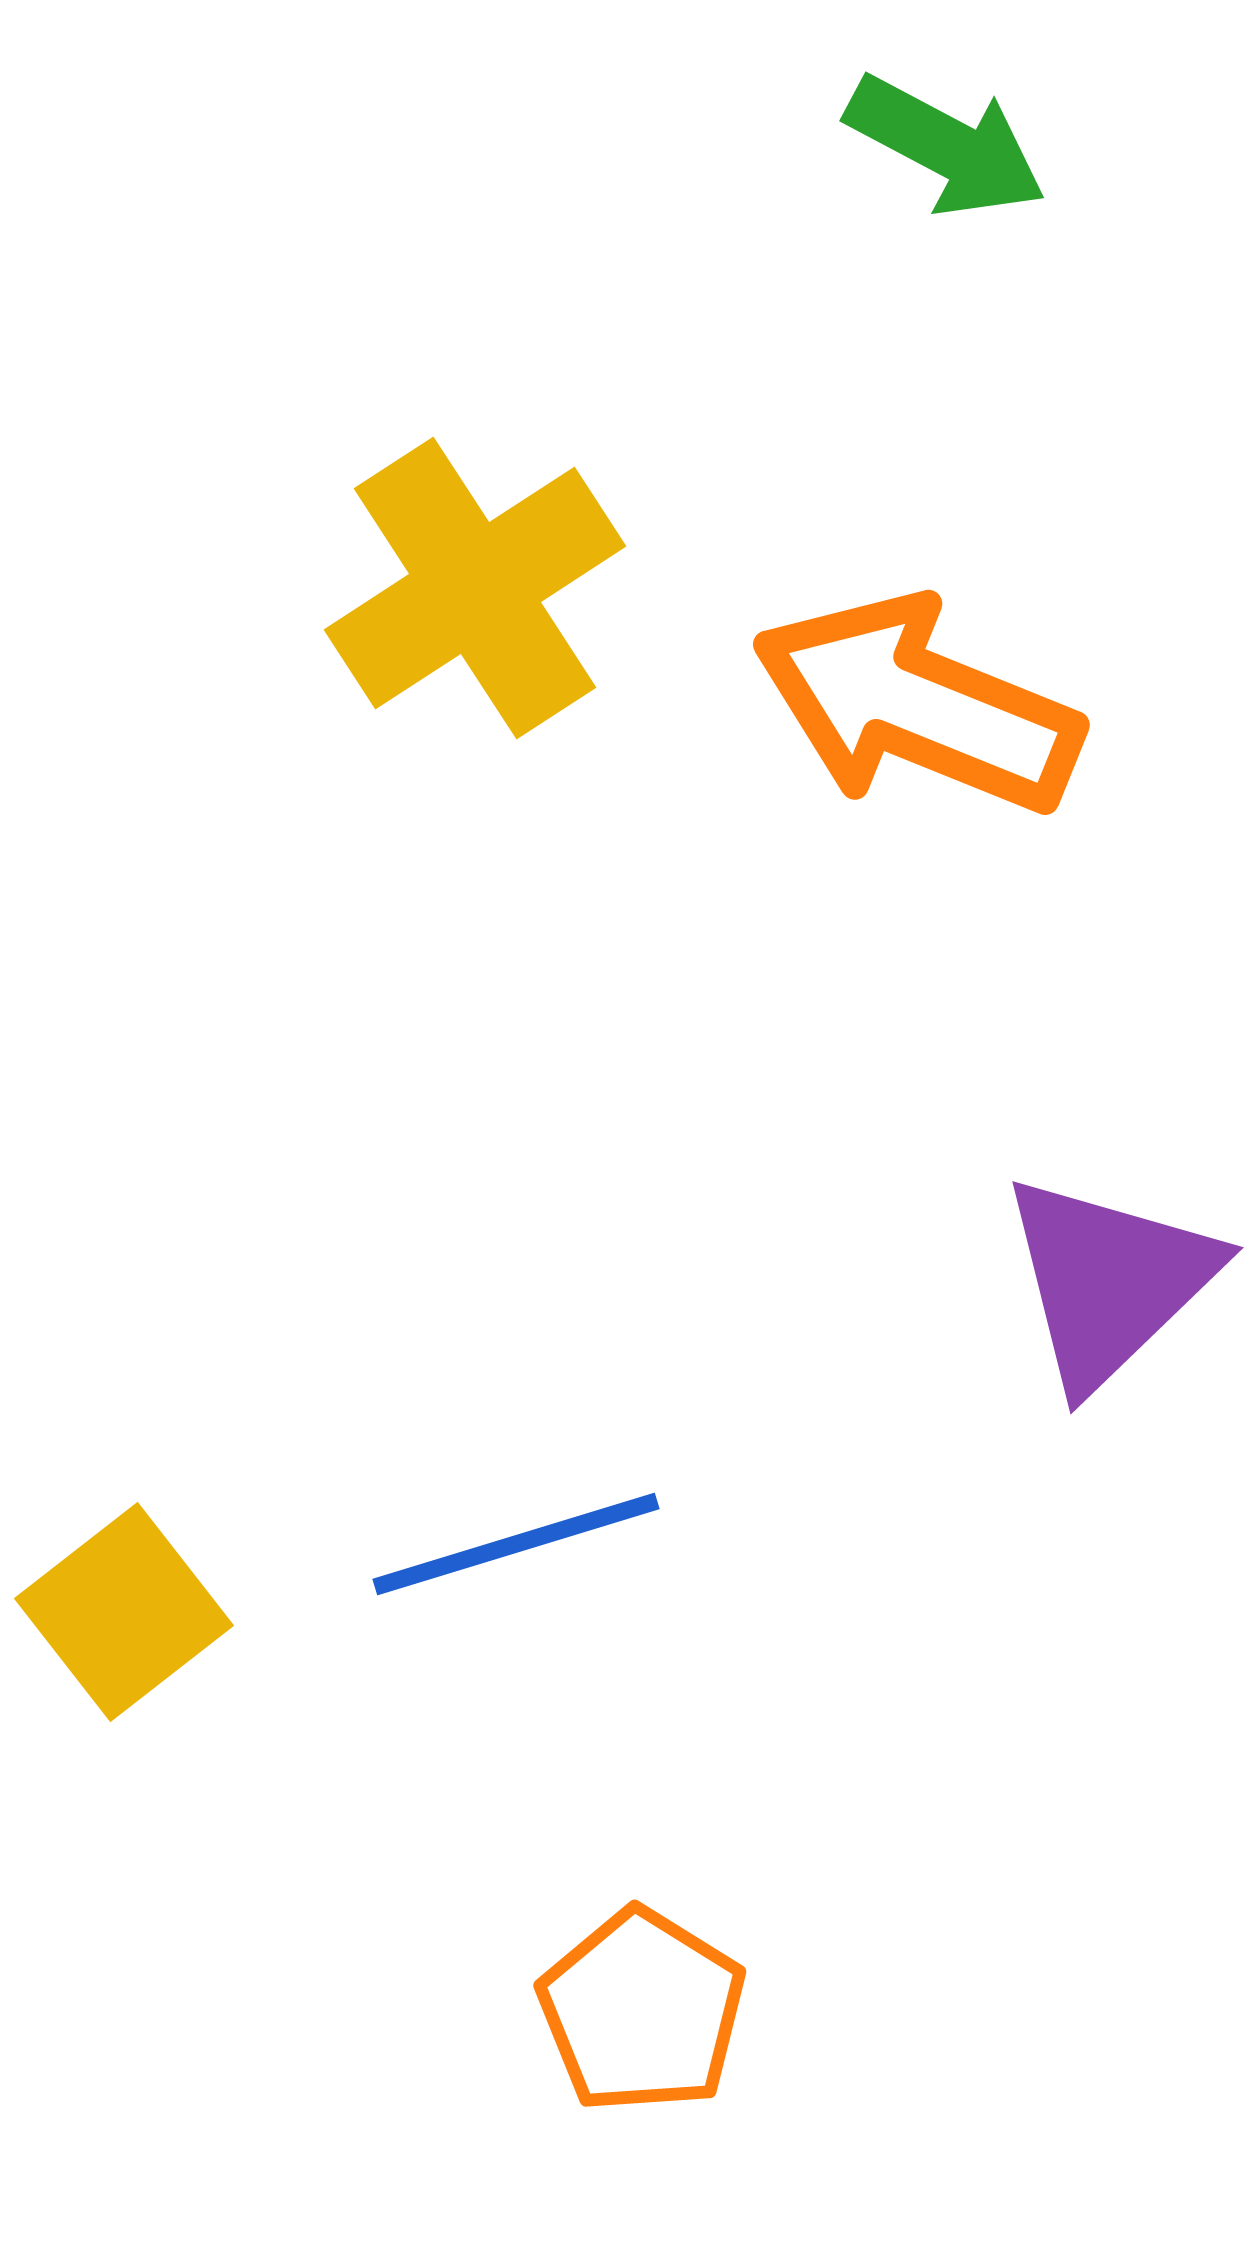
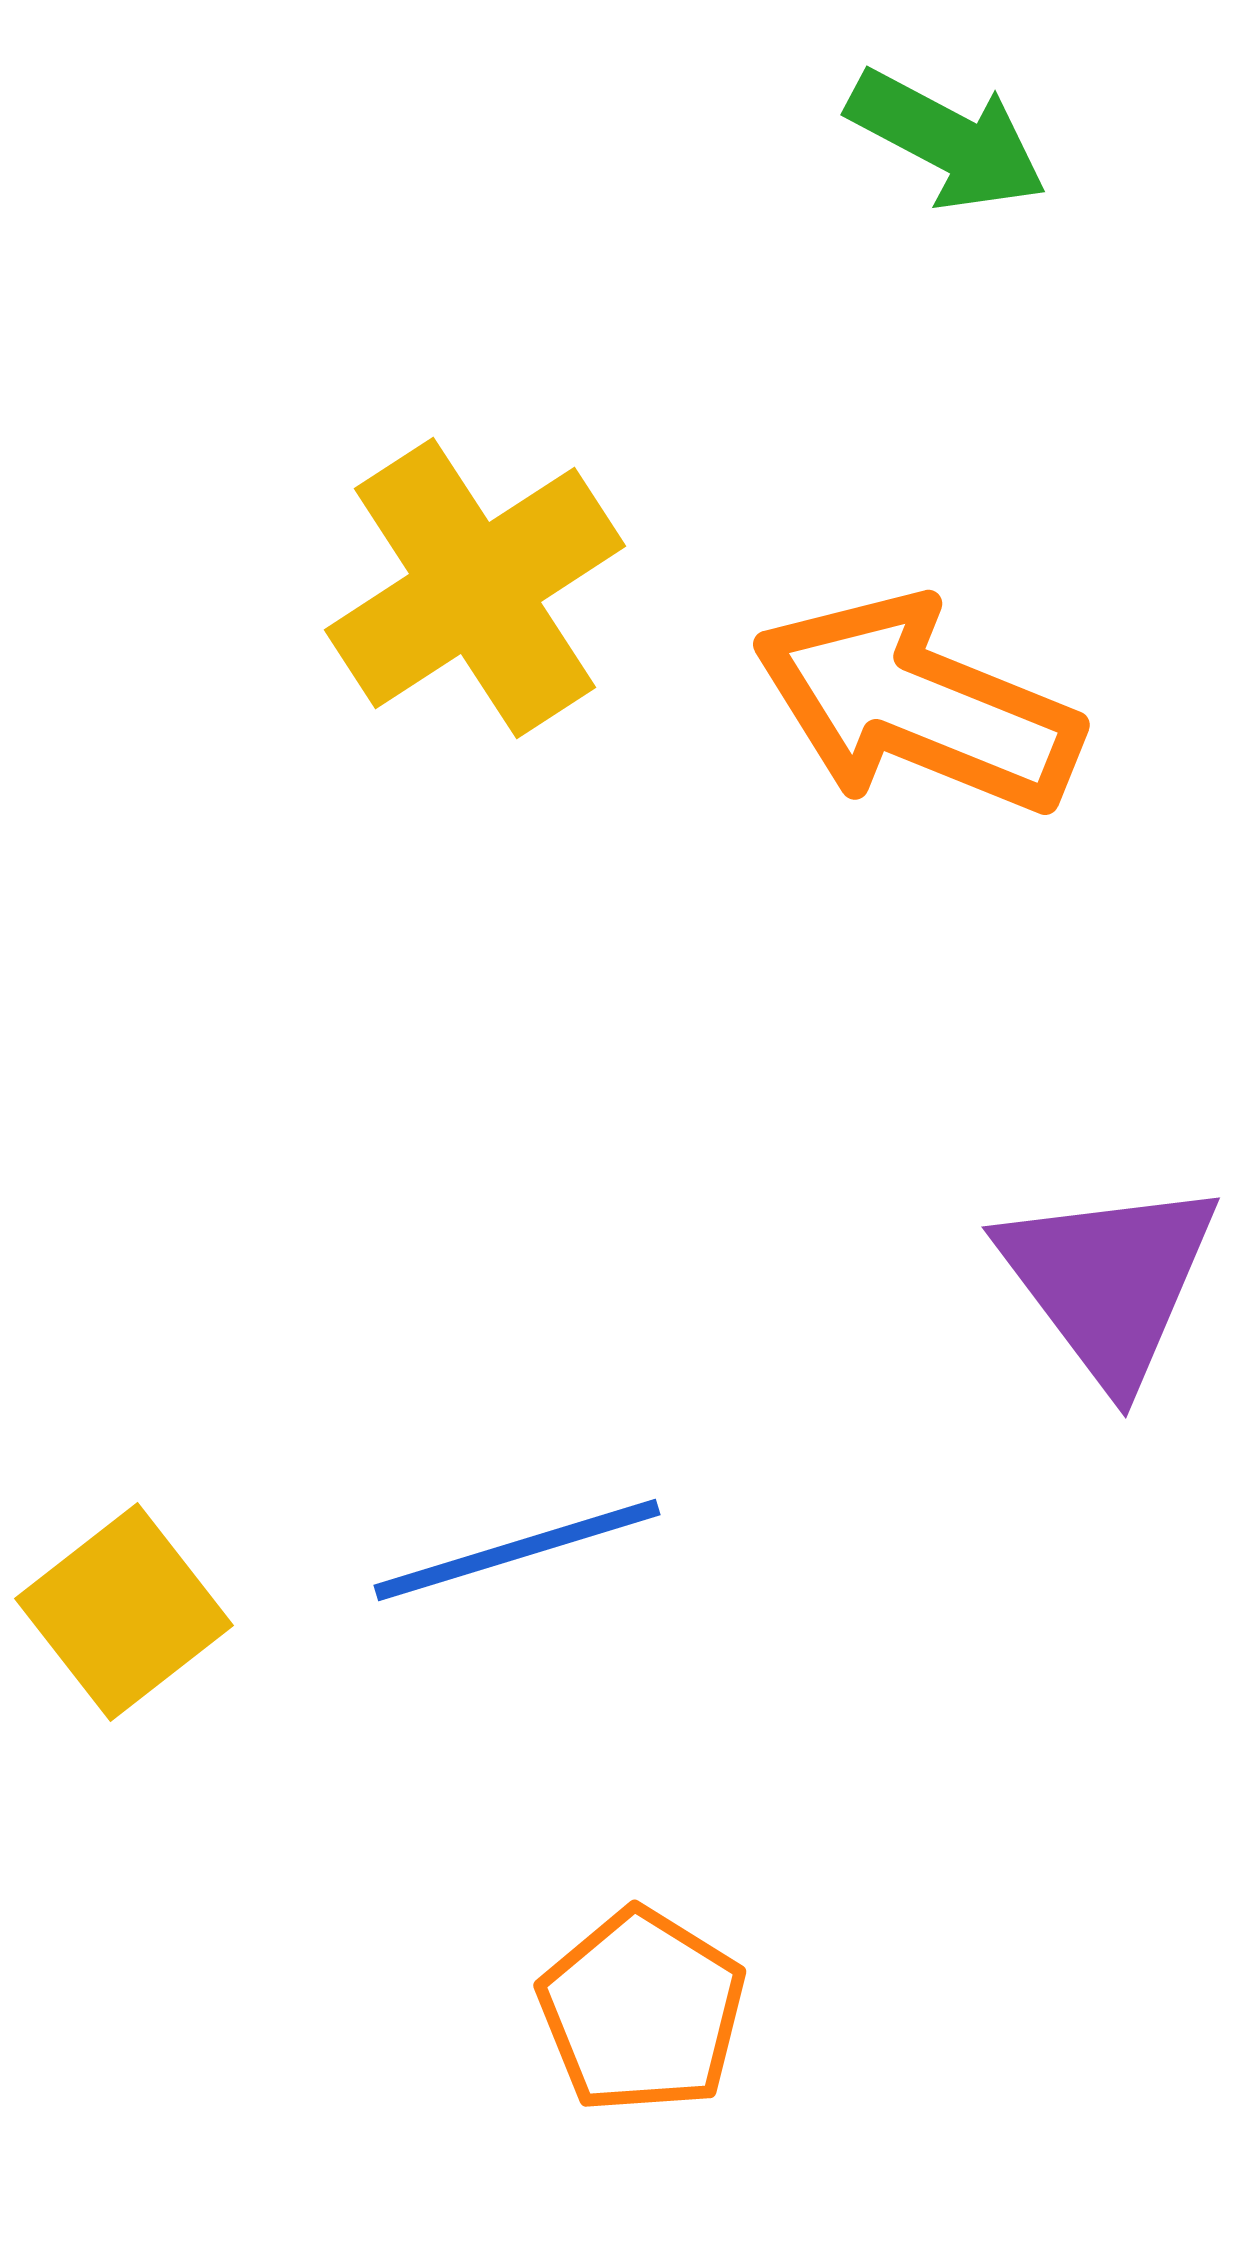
green arrow: moved 1 px right, 6 px up
purple triangle: rotated 23 degrees counterclockwise
blue line: moved 1 px right, 6 px down
